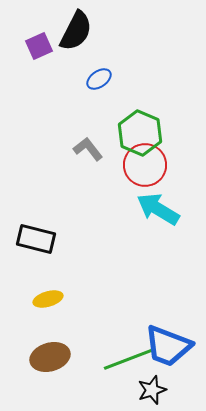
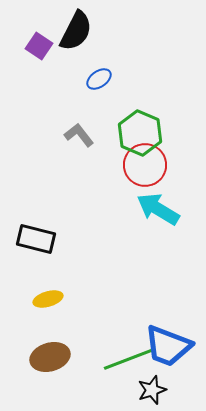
purple square: rotated 32 degrees counterclockwise
gray L-shape: moved 9 px left, 14 px up
